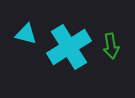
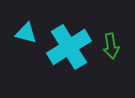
cyan triangle: moved 1 px up
